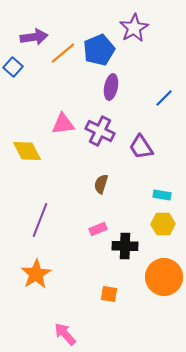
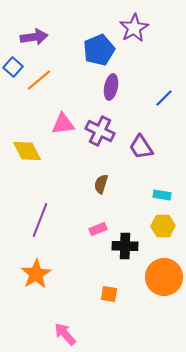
orange line: moved 24 px left, 27 px down
yellow hexagon: moved 2 px down
